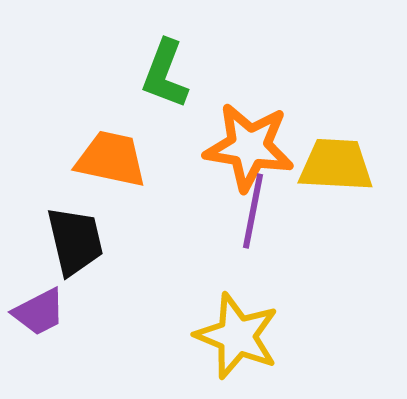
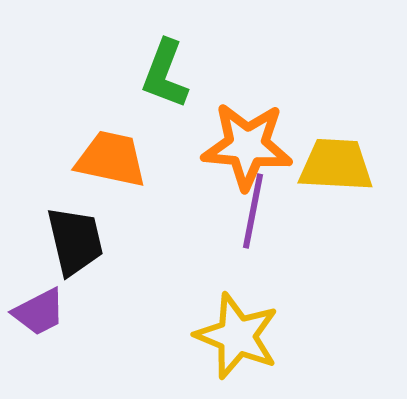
orange star: moved 2 px left, 1 px up; rotated 4 degrees counterclockwise
